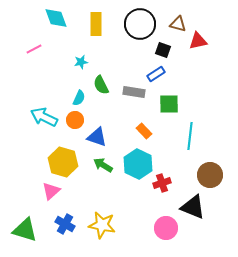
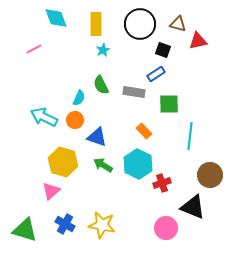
cyan star: moved 22 px right, 12 px up; rotated 16 degrees counterclockwise
